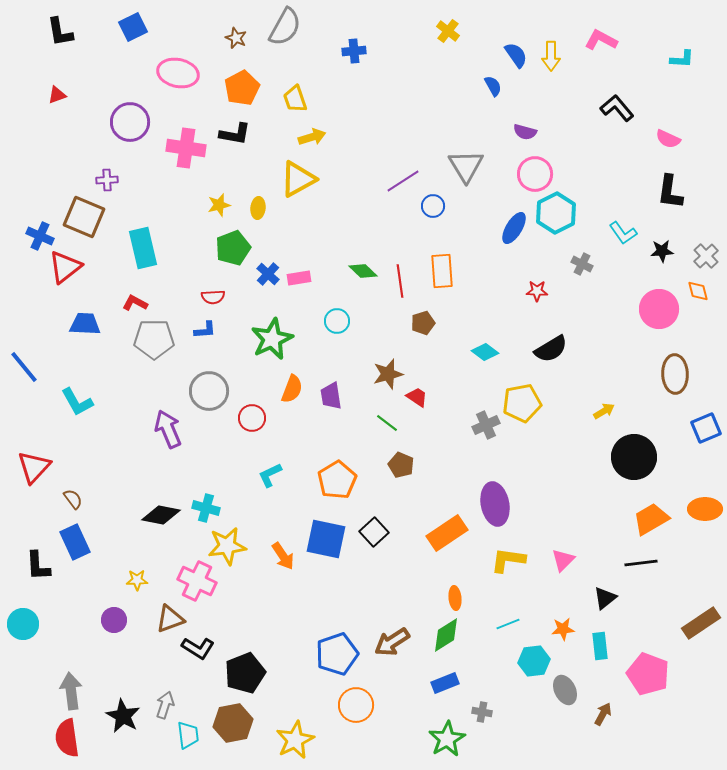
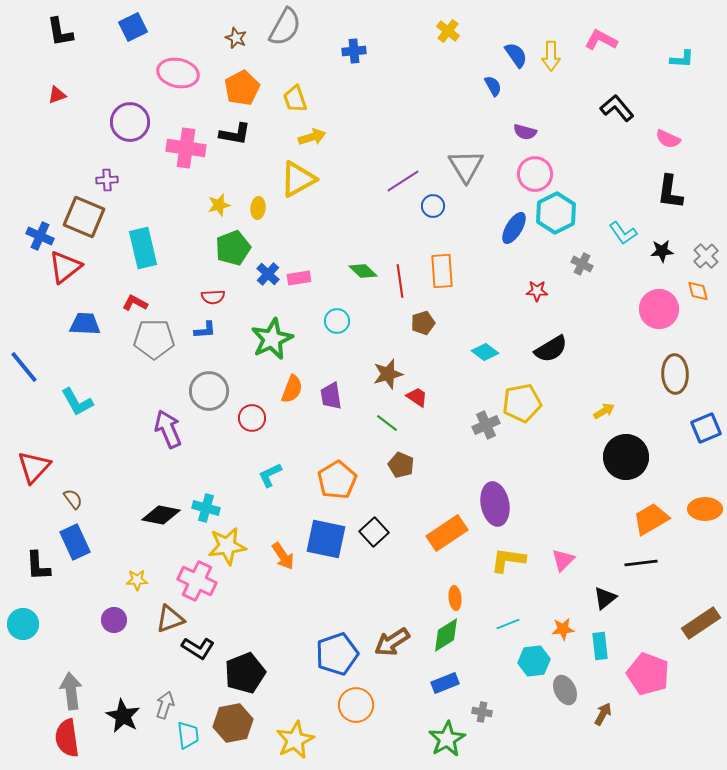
black circle at (634, 457): moved 8 px left
